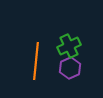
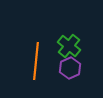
green cross: rotated 25 degrees counterclockwise
